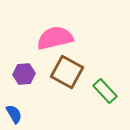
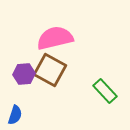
brown square: moved 17 px left, 2 px up
blue semicircle: moved 1 px right, 1 px down; rotated 48 degrees clockwise
